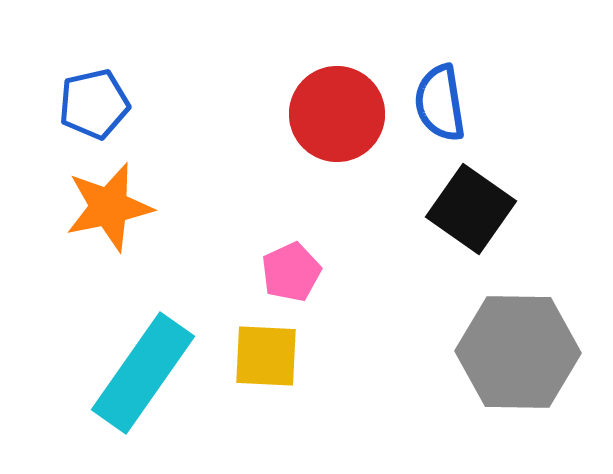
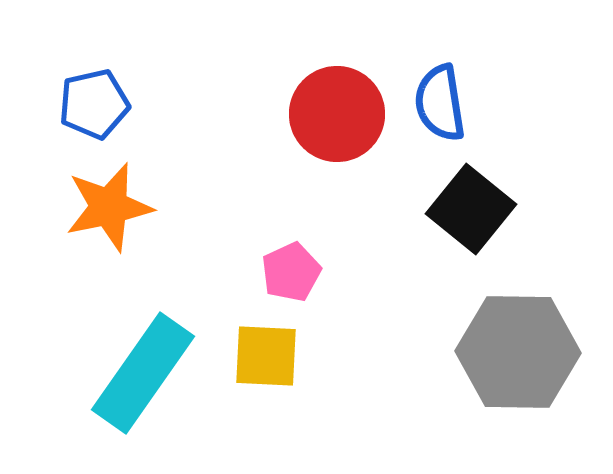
black square: rotated 4 degrees clockwise
